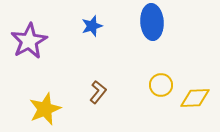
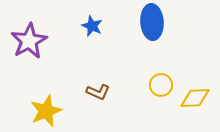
blue star: rotated 30 degrees counterclockwise
brown L-shape: rotated 75 degrees clockwise
yellow star: moved 1 px right, 2 px down
